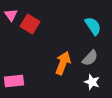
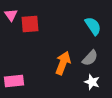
red square: rotated 36 degrees counterclockwise
